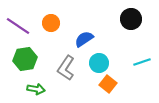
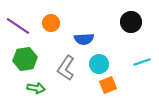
black circle: moved 3 px down
blue semicircle: rotated 150 degrees counterclockwise
cyan circle: moved 1 px down
orange square: moved 1 px down; rotated 30 degrees clockwise
green arrow: moved 1 px up
